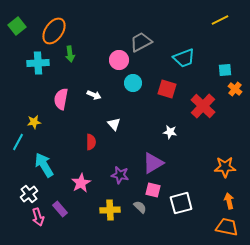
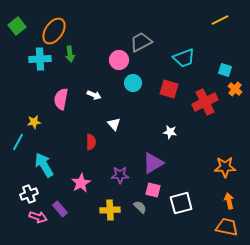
cyan cross: moved 2 px right, 4 px up
cyan square: rotated 24 degrees clockwise
red square: moved 2 px right
red cross: moved 2 px right, 4 px up; rotated 20 degrees clockwise
purple star: rotated 12 degrees counterclockwise
white cross: rotated 18 degrees clockwise
pink arrow: rotated 54 degrees counterclockwise
